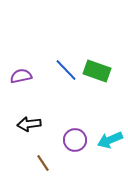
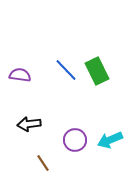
green rectangle: rotated 44 degrees clockwise
purple semicircle: moved 1 px left, 1 px up; rotated 20 degrees clockwise
